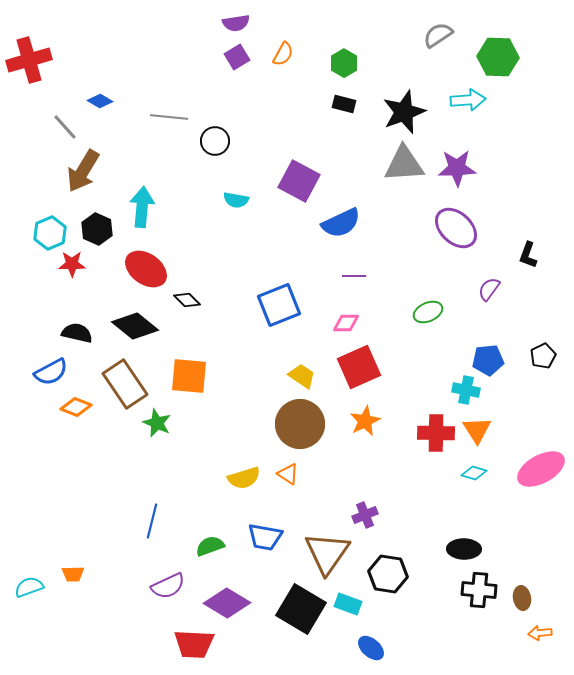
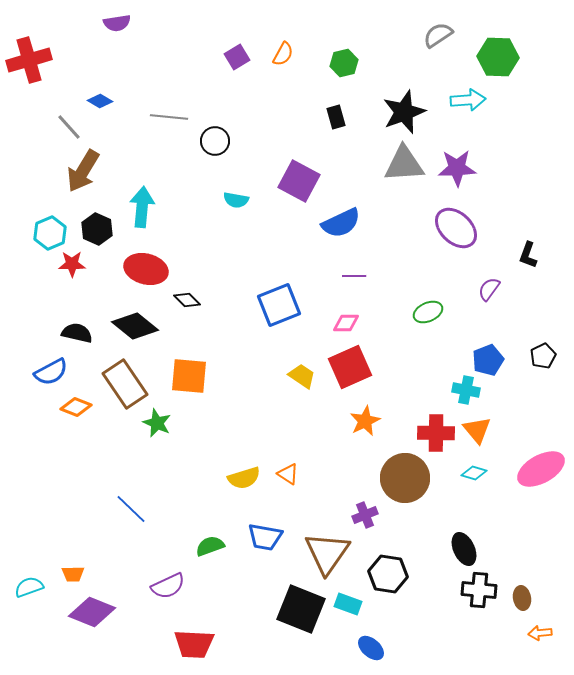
purple semicircle at (236, 23): moved 119 px left
green hexagon at (344, 63): rotated 16 degrees clockwise
black rectangle at (344, 104): moved 8 px left, 13 px down; rotated 60 degrees clockwise
gray line at (65, 127): moved 4 px right
red ellipse at (146, 269): rotated 21 degrees counterclockwise
blue pentagon at (488, 360): rotated 16 degrees counterclockwise
red square at (359, 367): moved 9 px left
brown circle at (300, 424): moved 105 px right, 54 px down
orange triangle at (477, 430): rotated 8 degrees counterclockwise
blue line at (152, 521): moved 21 px left, 12 px up; rotated 60 degrees counterclockwise
black ellipse at (464, 549): rotated 64 degrees clockwise
purple diamond at (227, 603): moved 135 px left, 9 px down; rotated 9 degrees counterclockwise
black square at (301, 609): rotated 9 degrees counterclockwise
